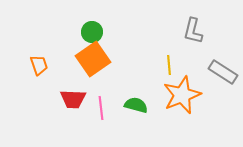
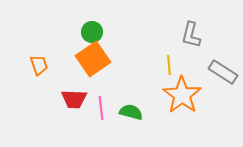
gray L-shape: moved 2 px left, 4 px down
orange star: rotated 15 degrees counterclockwise
red trapezoid: moved 1 px right
green semicircle: moved 5 px left, 7 px down
